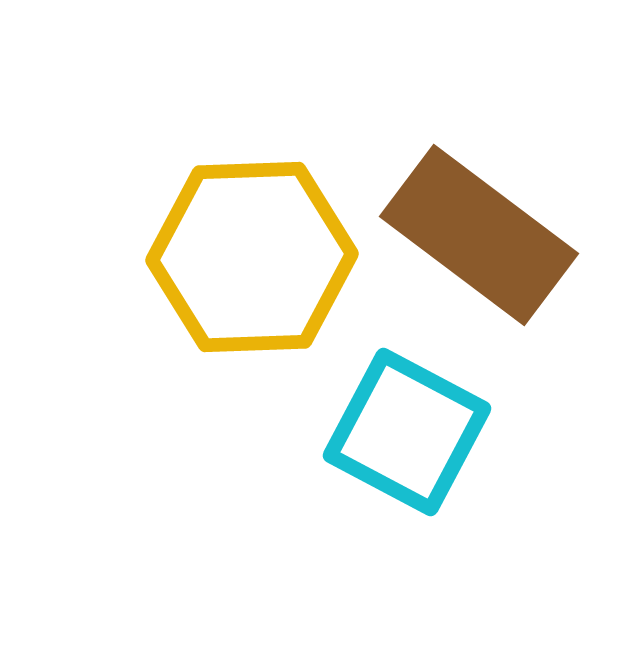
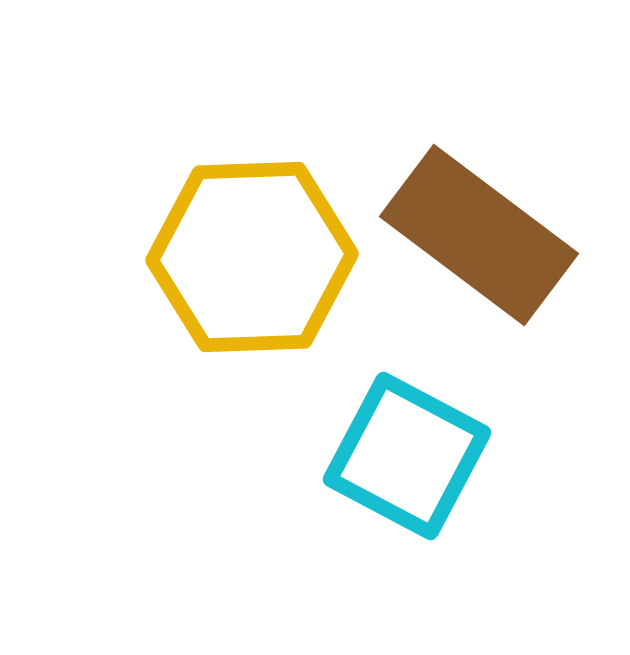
cyan square: moved 24 px down
